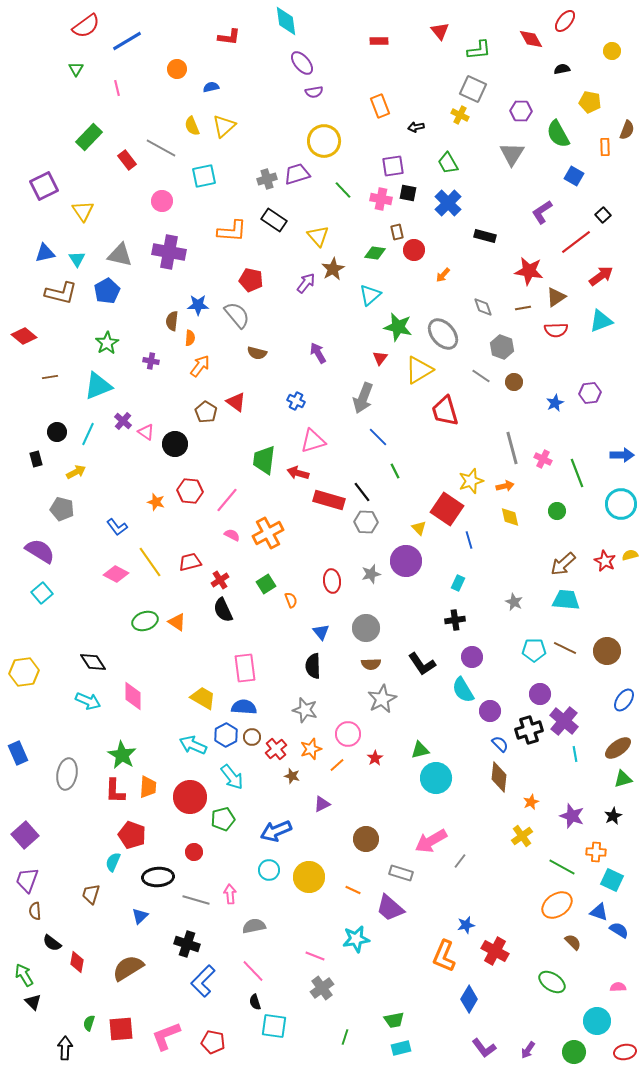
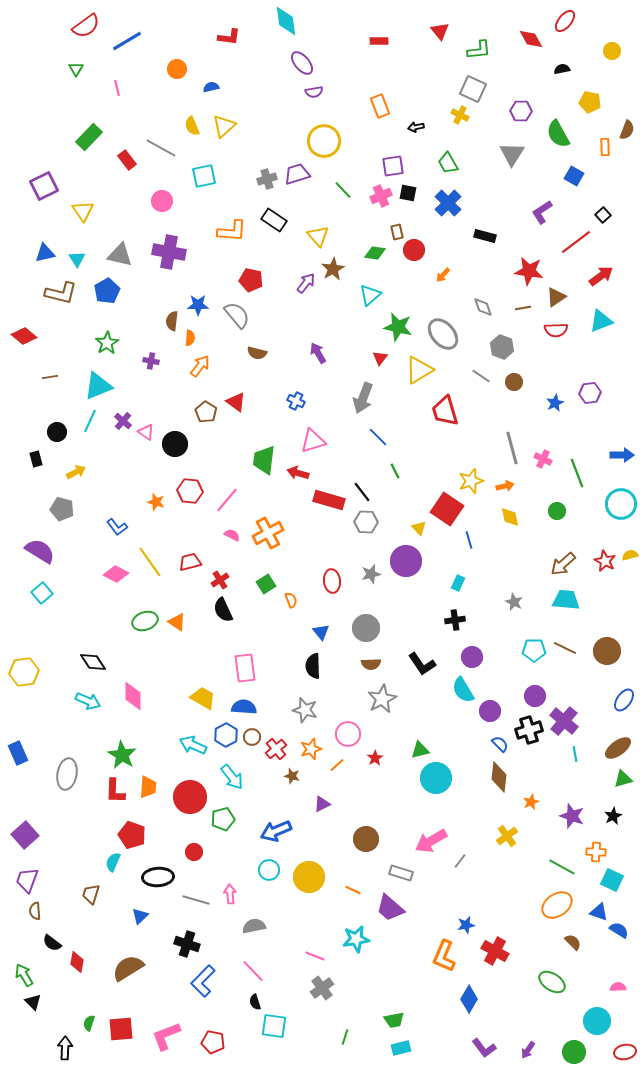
pink cross at (381, 199): moved 3 px up; rotated 35 degrees counterclockwise
cyan line at (88, 434): moved 2 px right, 13 px up
purple circle at (540, 694): moved 5 px left, 2 px down
yellow cross at (522, 836): moved 15 px left
